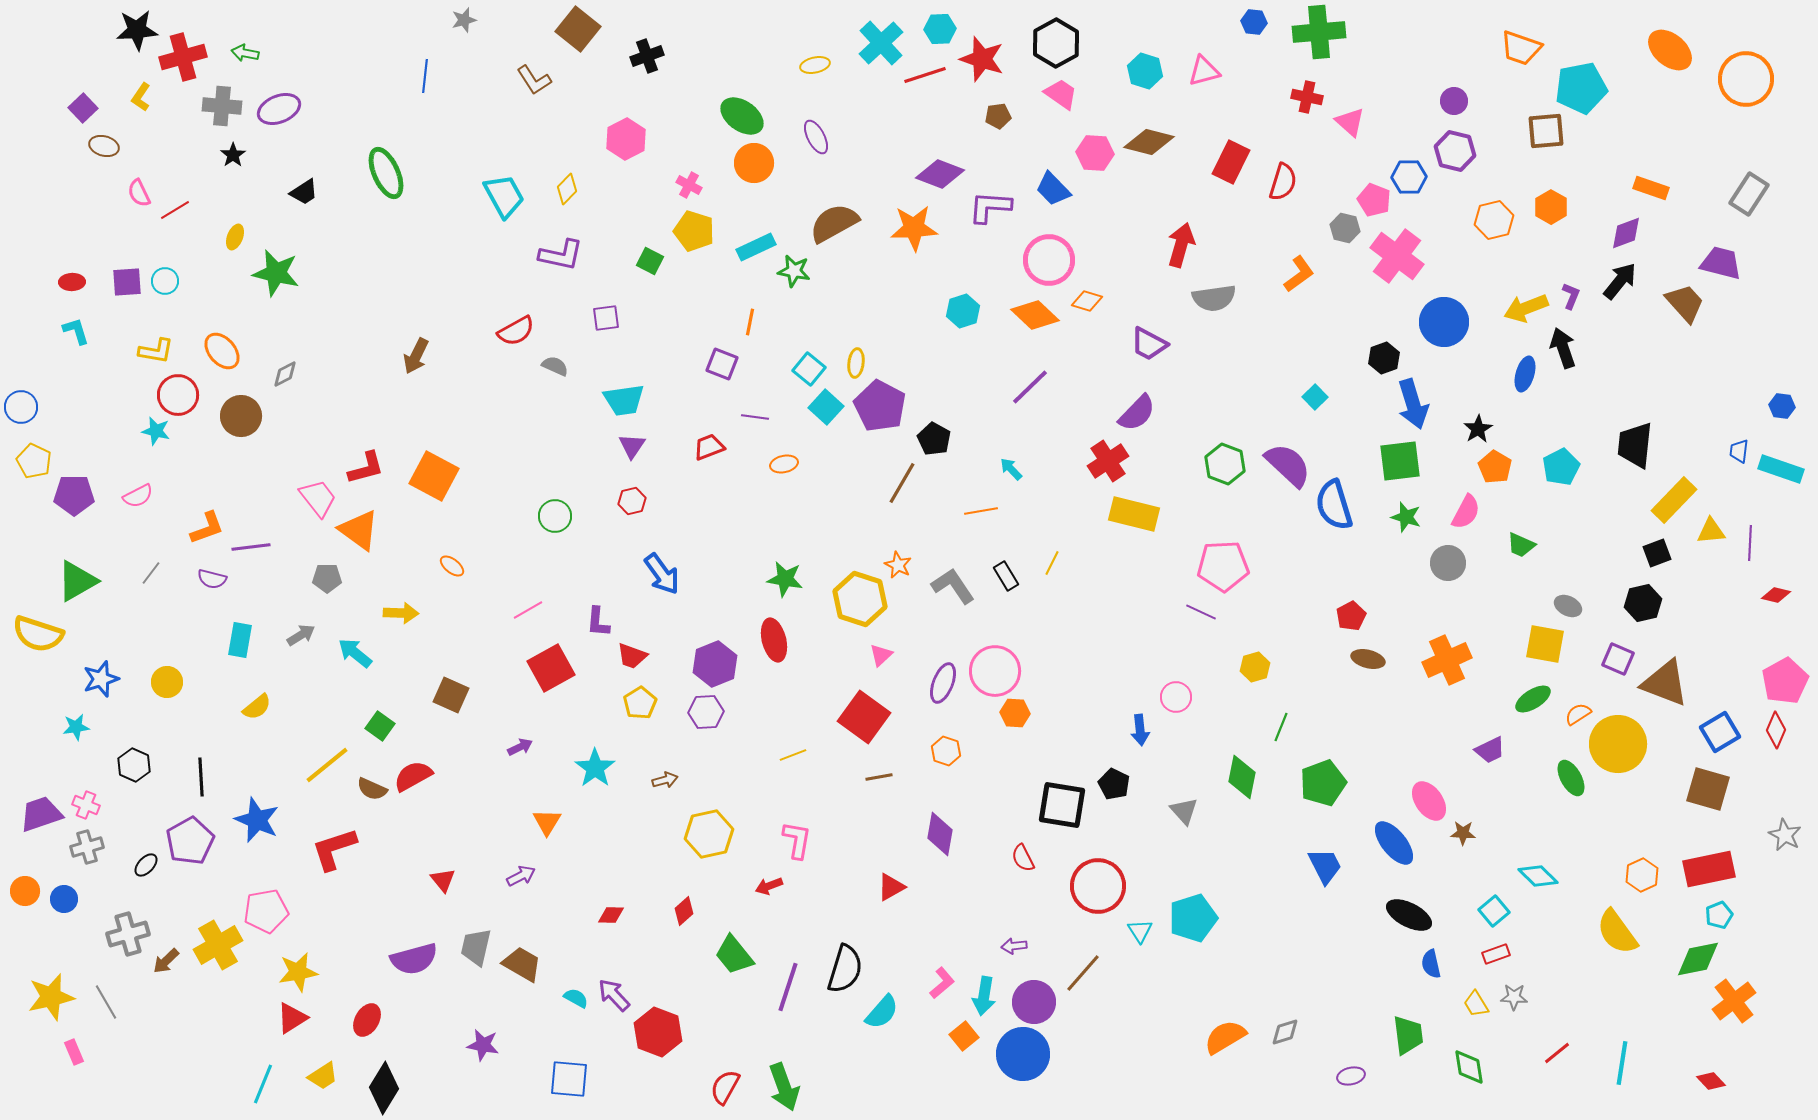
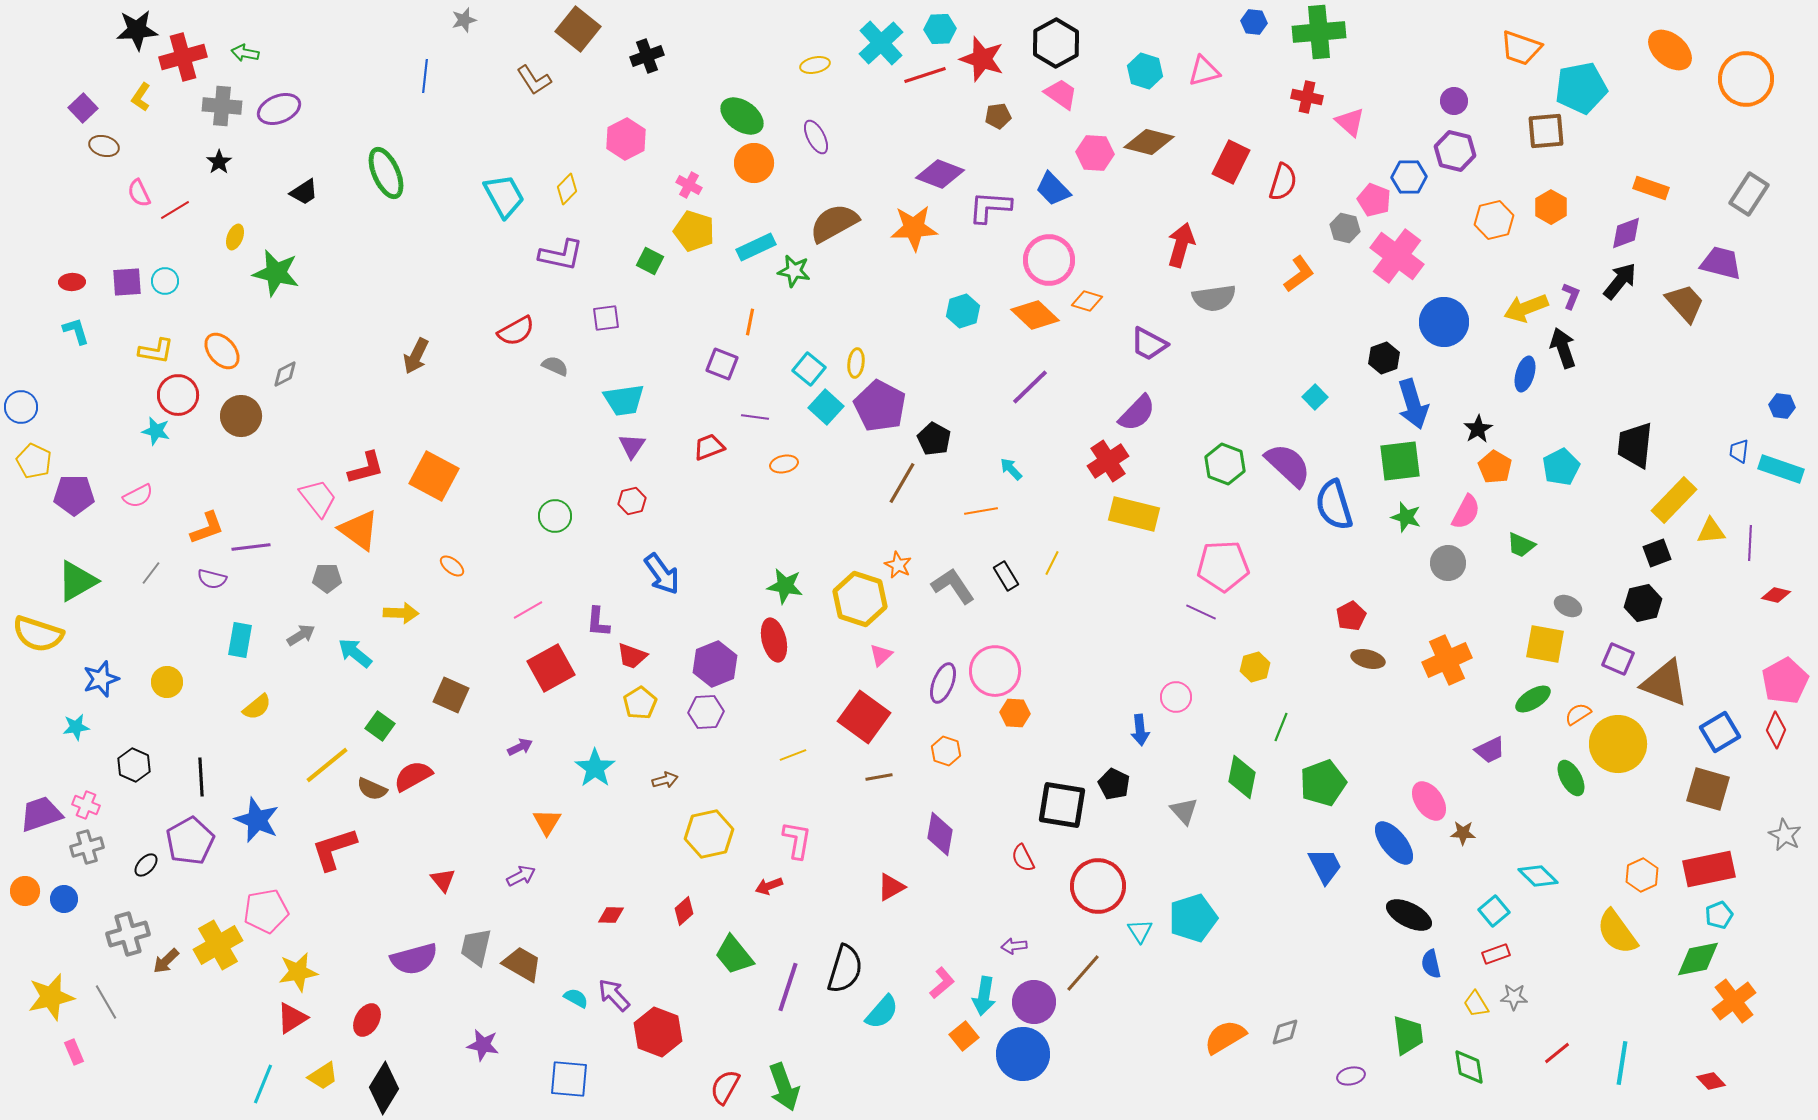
black star at (233, 155): moved 14 px left, 7 px down
green star at (785, 579): moved 7 px down
